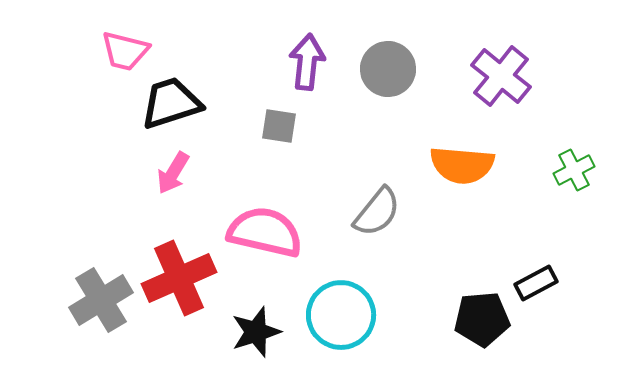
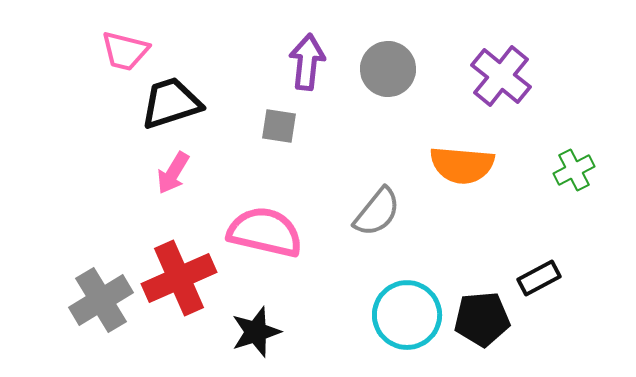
black rectangle: moved 3 px right, 5 px up
cyan circle: moved 66 px right
